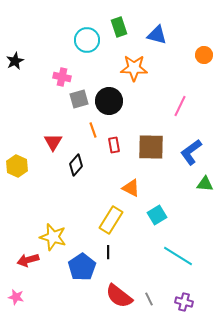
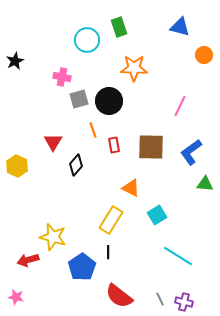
blue triangle: moved 23 px right, 8 px up
gray line: moved 11 px right
